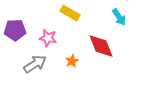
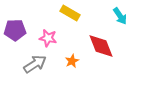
cyan arrow: moved 1 px right, 1 px up
